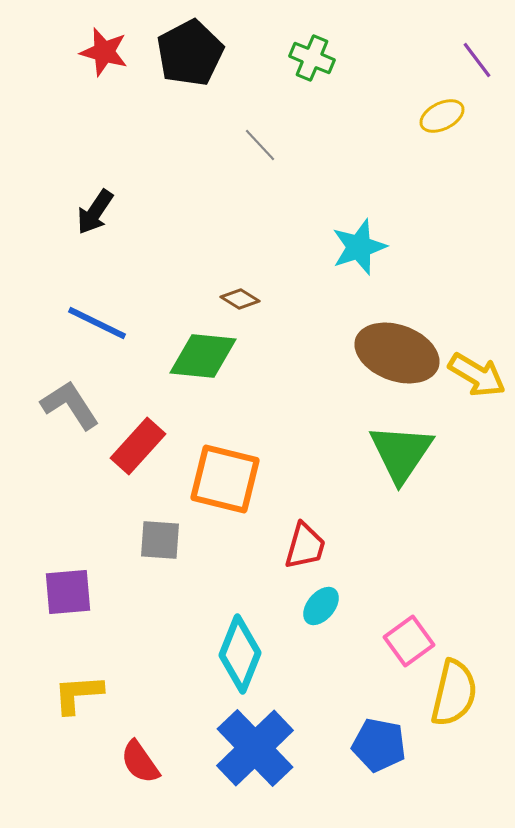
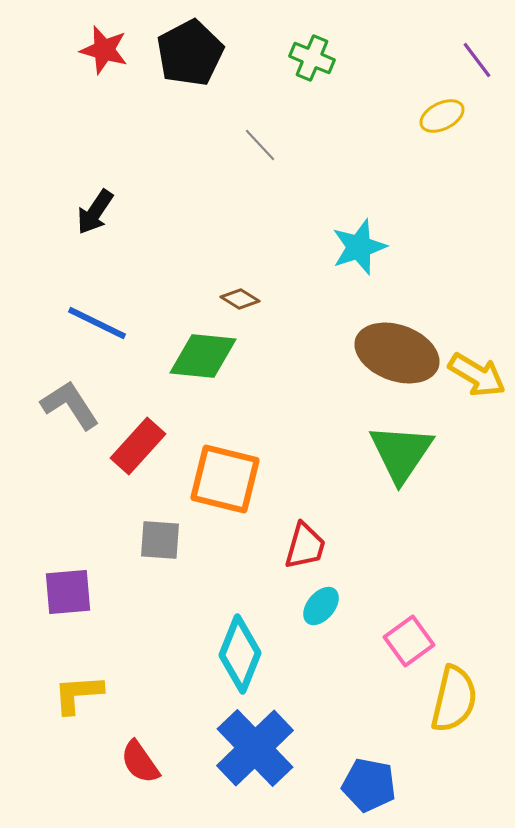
red star: moved 2 px up
yellow semicircle: moved 6 px down
blue pentagon: moved 10 px left, 40 px down
